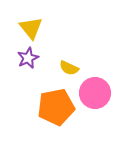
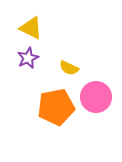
yellow triangle: rotated 25 degrees counterclockwise
pink circle: moved 1 px right, 4 px down
